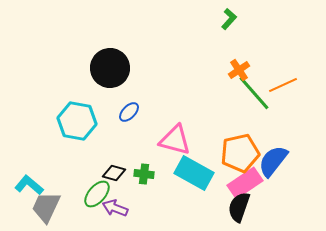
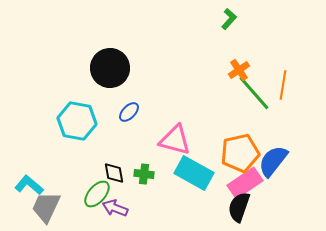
orange line: rotated 56 degrees counterclockwise
black diamond: rotated 65 degrees clockwise
